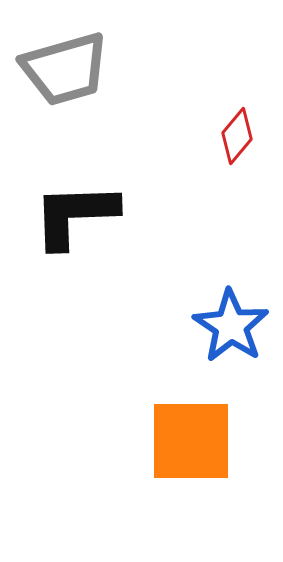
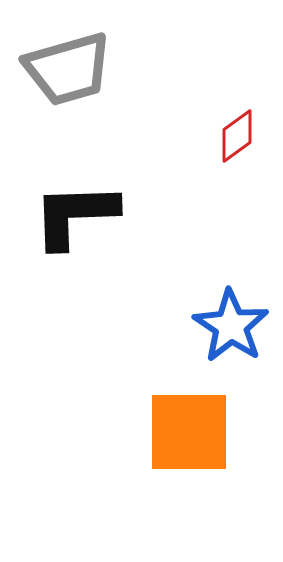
gray trapezoid: moved 3 px right
red diamond: rotated 14 degrees clockwise
orange square: moved 2 px left, 9 px up
